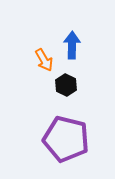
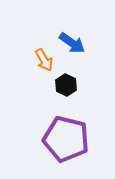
blue arrow: moved 2 px up; rotated 124 degrees clockwise
